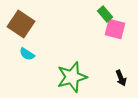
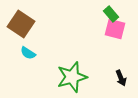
green rectangle: moved 6 px right
cyan semicircle: moved 1 px right, 1 px up
